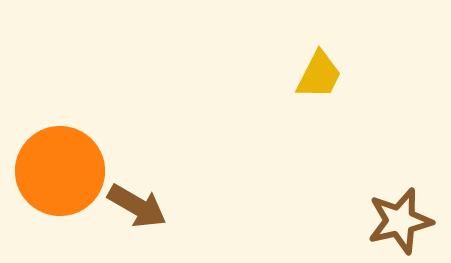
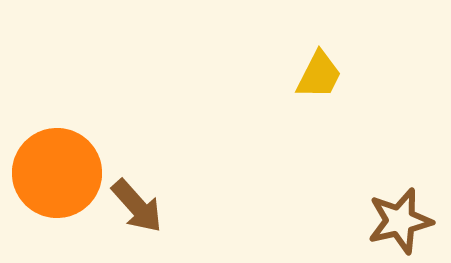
orange circle: moved 3 px left, 2 px down
brown arrow: rotated 18 degrees clockwise
